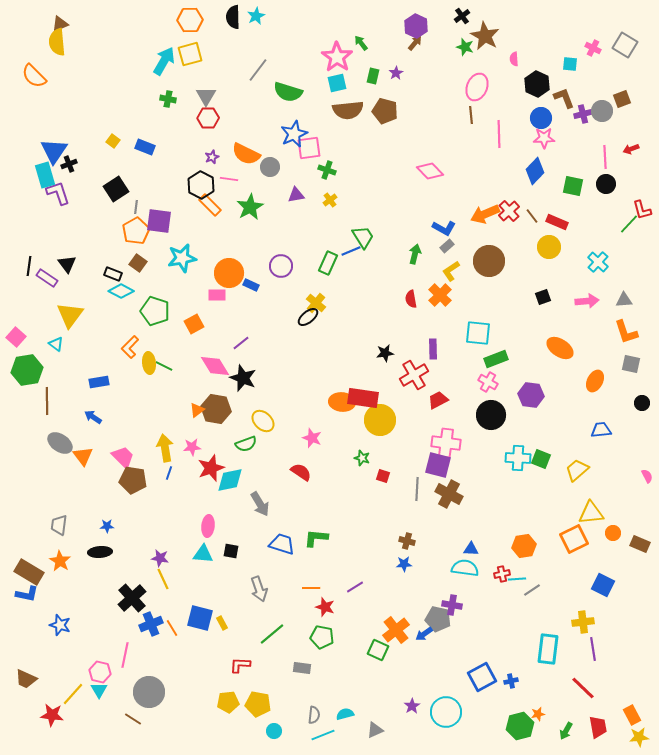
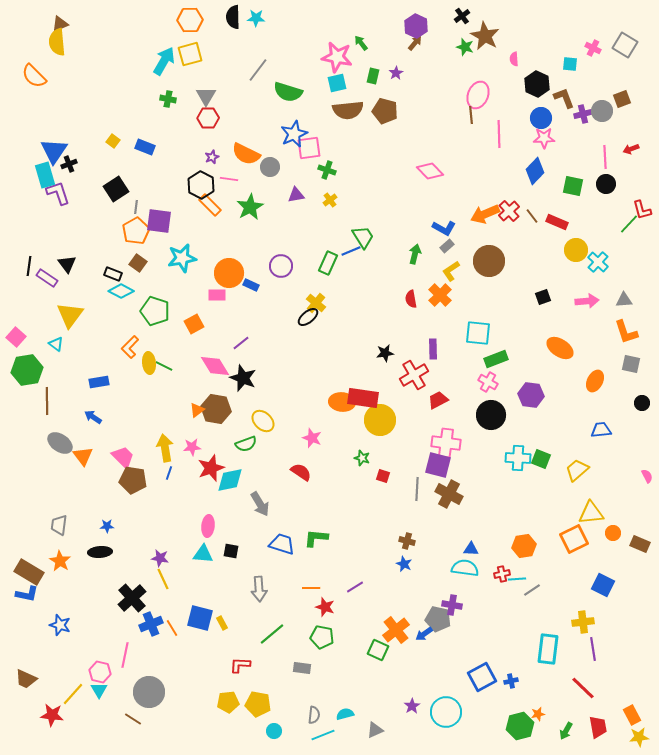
cyan star at (256, 16): moved 2 px down; rotated 30 degrees clockwise
pink star at (337, 57): rotated 24 degrees counterclockwise
pink ellipse at (477, 87): moved 1 px right, 8 px down
yellow circle at (549, 247): moved 27 px right, 3 px down
blue star at (404, 564): rotated 28 degrees clockwise
gray arrow at (259, 589): rotated 15 degrees clockwise
